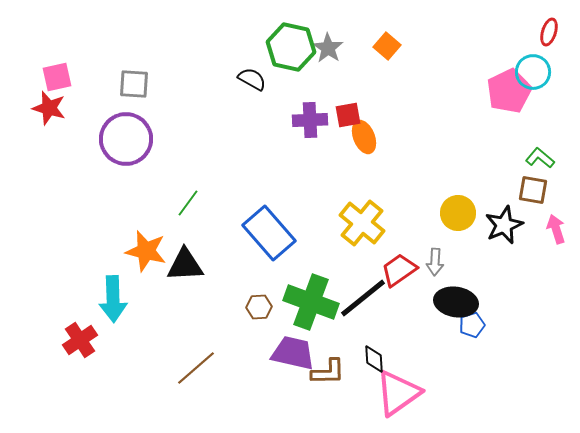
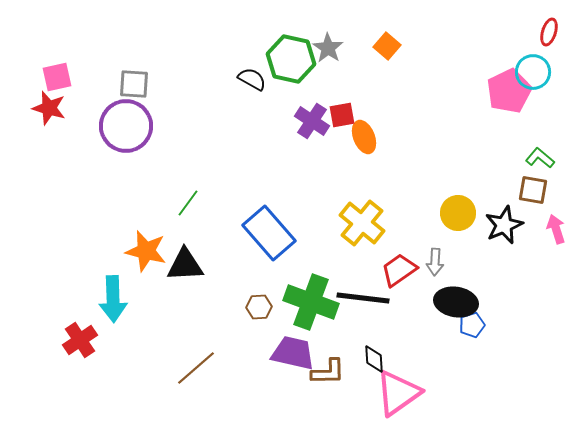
green hexagon: moved 12 px down
red square: moved 6 px left
purple cross: moved 2 px right, 1 px down; rotated 36 degrees clockwise
purple circle: moved 13 px up
black line: rotated 46 degrees clockwise
